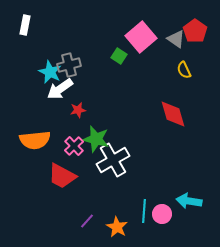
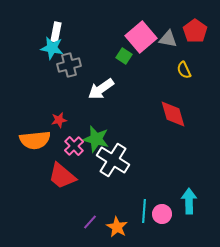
white rectangle: moved 31 px right, 7 px down
gray triangle: moved 8 px left; rotated 24 degrees counterclockwise
green square: moved 5 px right
cyan star: moved 2 px right, 24 px up; rotated 15 degrees counterclockwise
white arrow: moved 41 px right
red star: moved 19 px left, 10 px down
white cross: rotated 28 degrees counterclockwise
red trapezoid: rotated 12 degrees clockwise
cyan arrow: rotated 80 degrees clockwise
purple line: moved 3 px right, 1 px down
